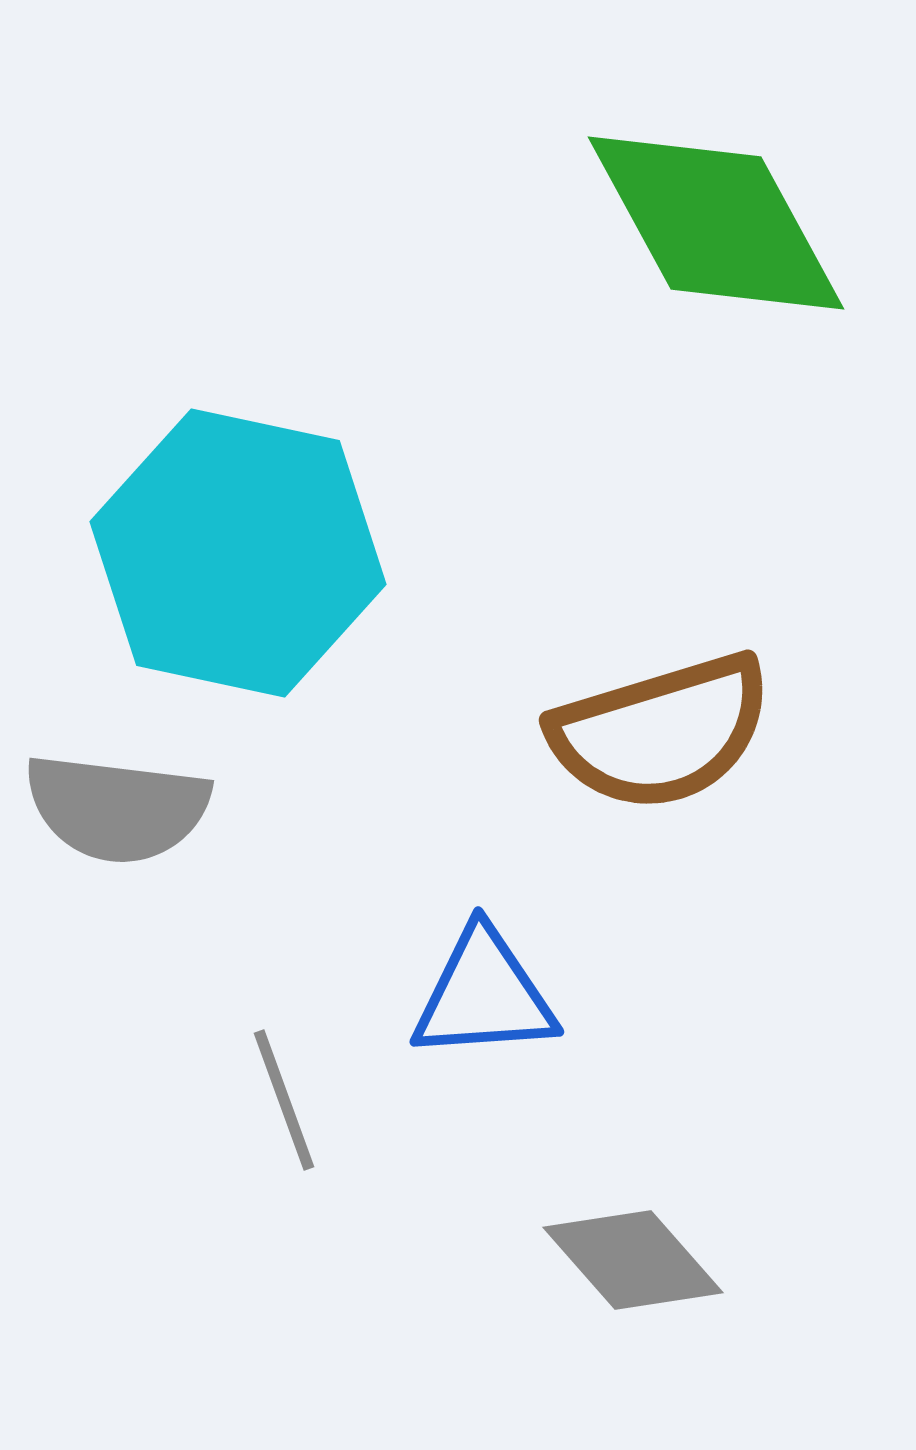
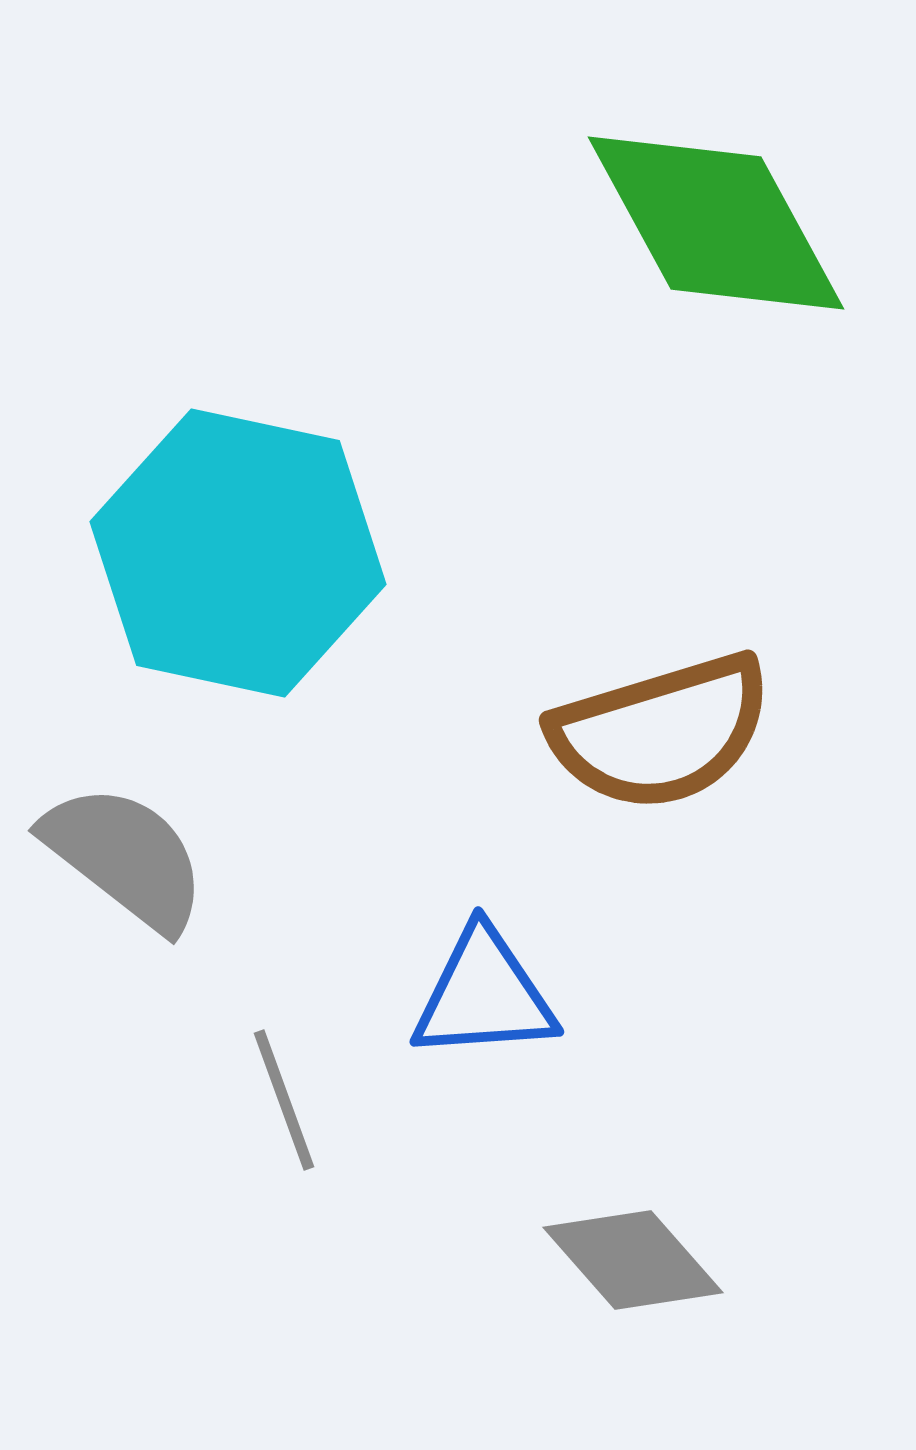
gray semicircle: moved 8 px right, 49 px down; rotated 149 degrees counterclockwise
